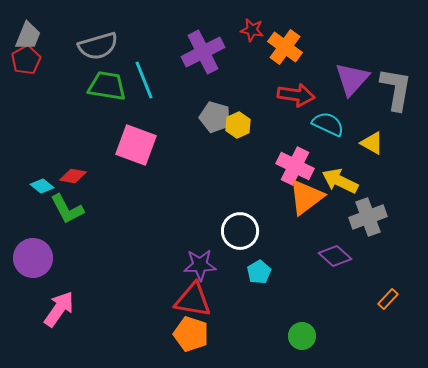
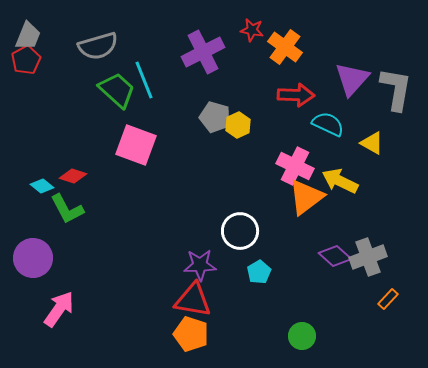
green trapezoid: moved 10 px right, 4 px down; rotated 33 degrees clockwise
red arrow: rotated 6 degrees counterclockwise
red diamond: rotated 8 degrees clockwise
gray cross: moved 40 px down
